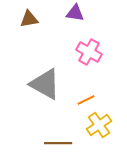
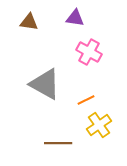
purple triangle: moved 5 px down
brown triangle: moved 3 px down; rotated 18 degrees clockwise
